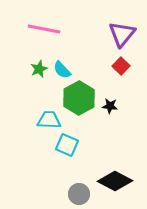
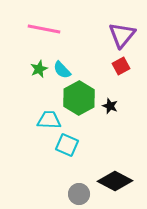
purple triangle: moved 1 px down
red square: rotated 18 degrees clockwise
black star: rotated 14 degrees clockwise
